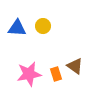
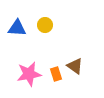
yellow circle: moved 2 px right, 1 px up
